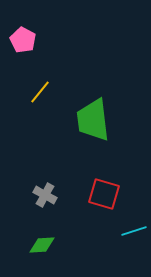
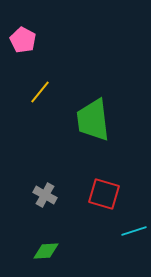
green diamond: moved 4 px right, 6 px down
